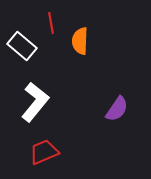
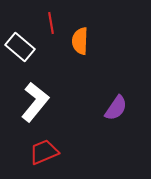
white rectangle: moved 2 px left, 1 px down
purple semicircle: moved 1 px left, 1 px up
